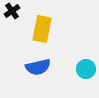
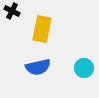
black cross: rotated 28 degrees counterclockwise
cyan circle: moved 2 px left, 1 px up
